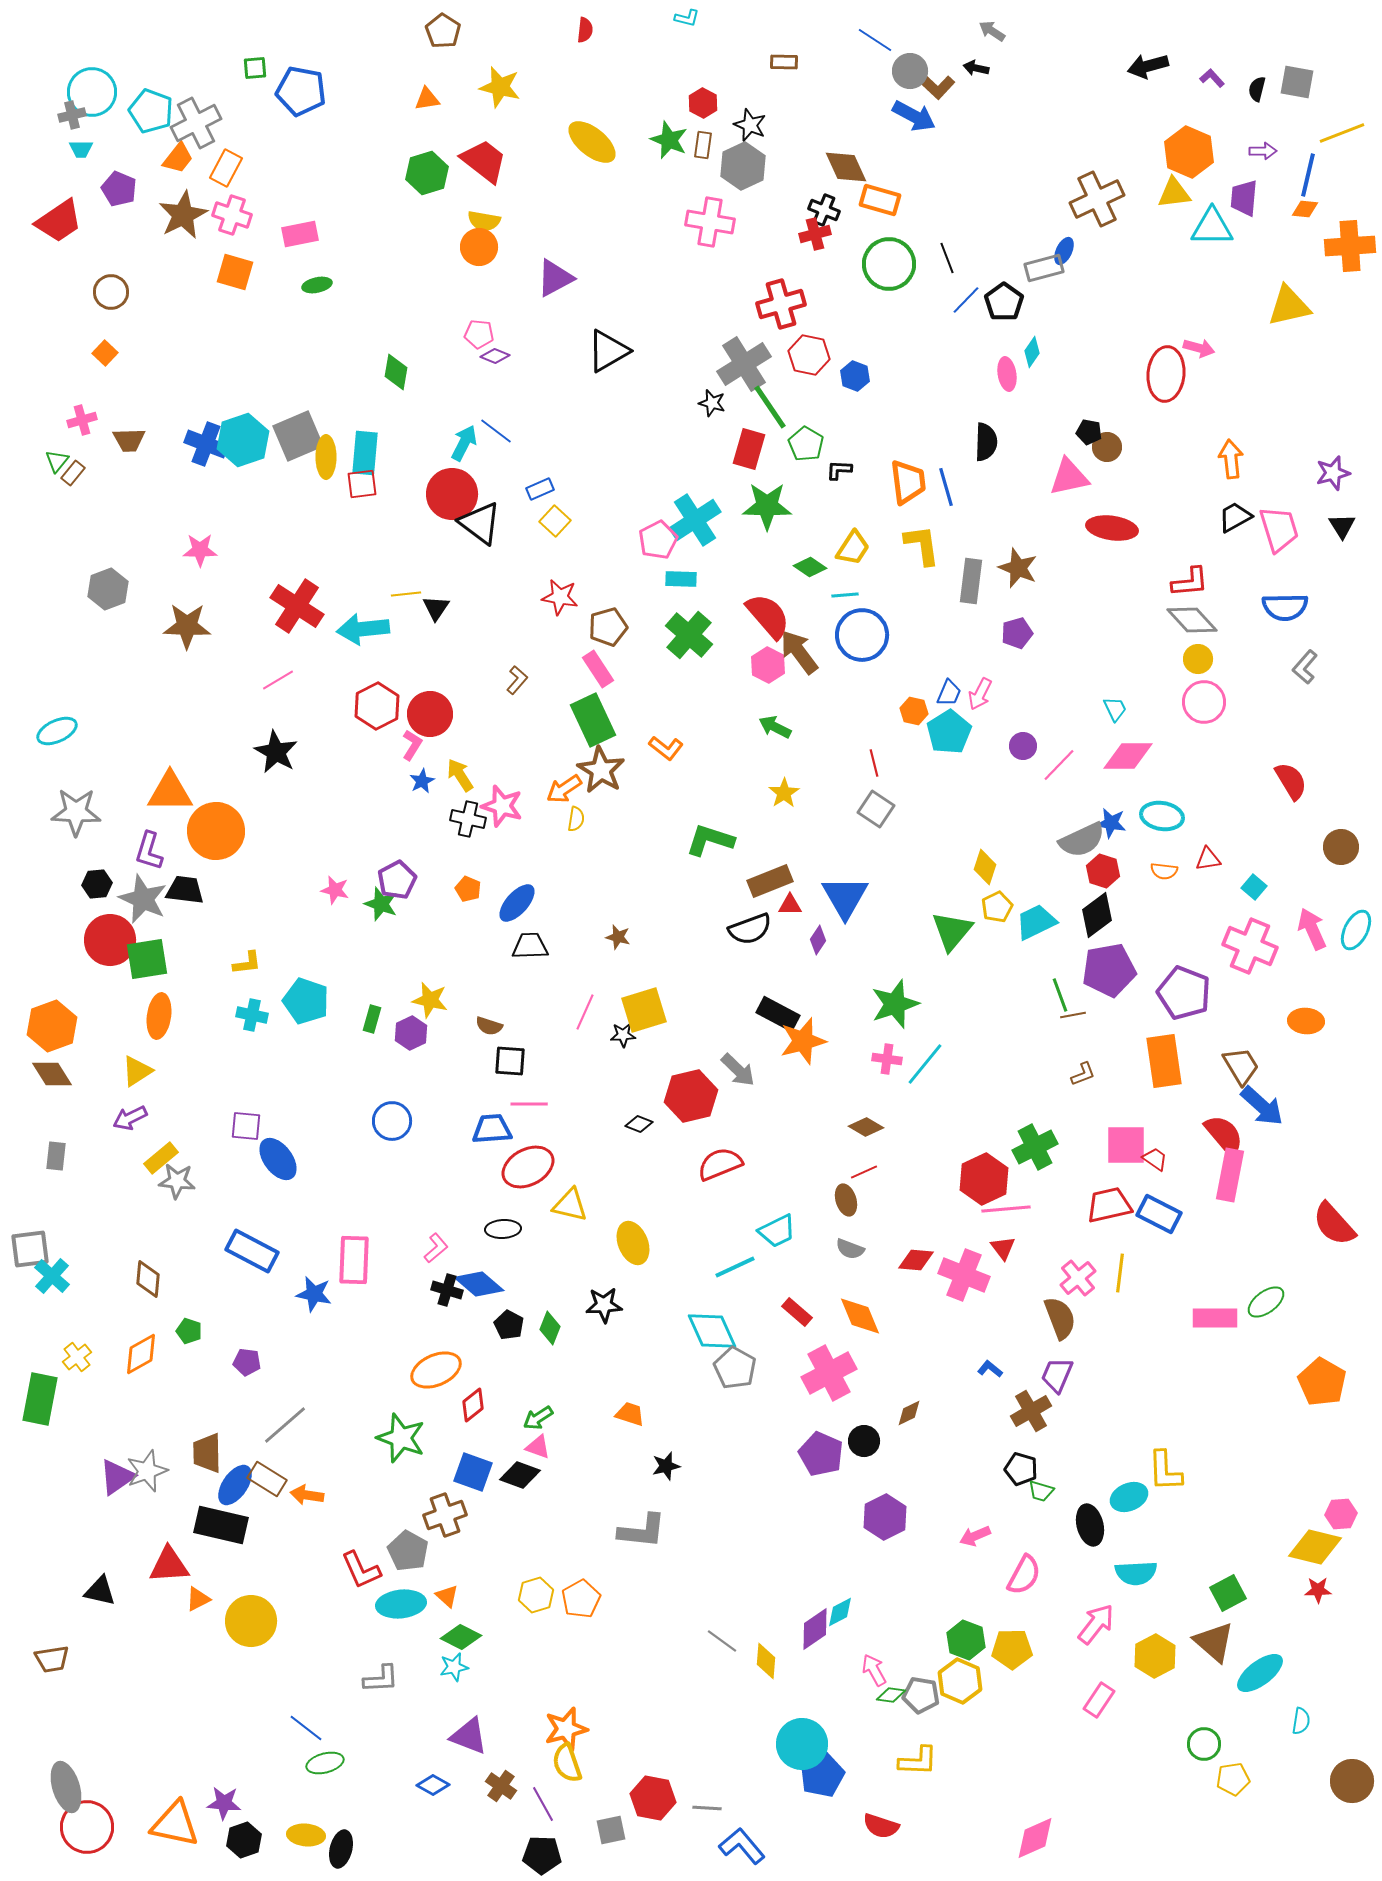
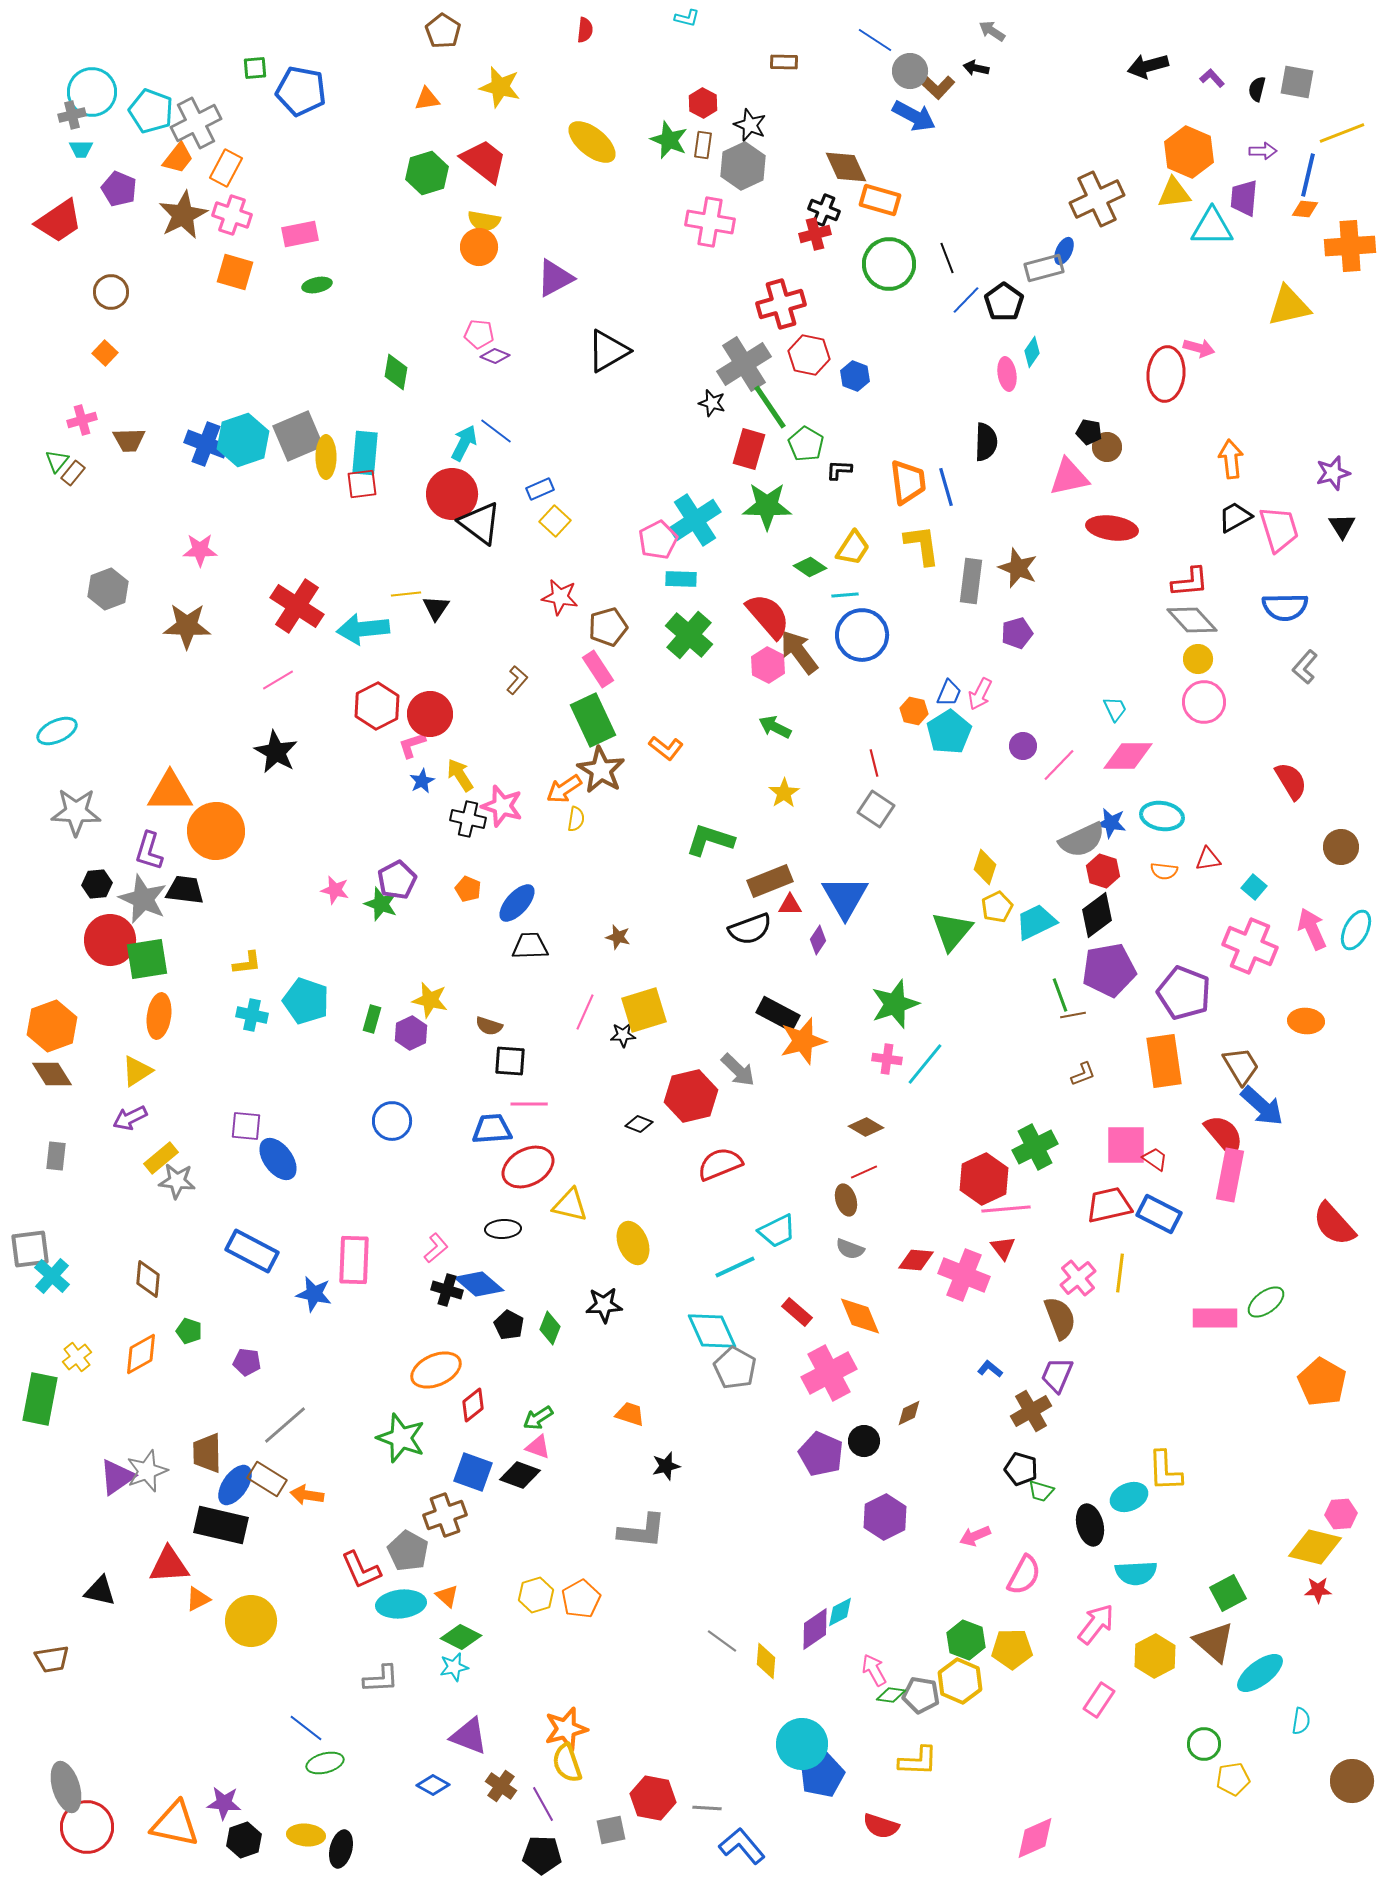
pink L-shape at (412, 745): rotated 140 degrees counterclockwise
